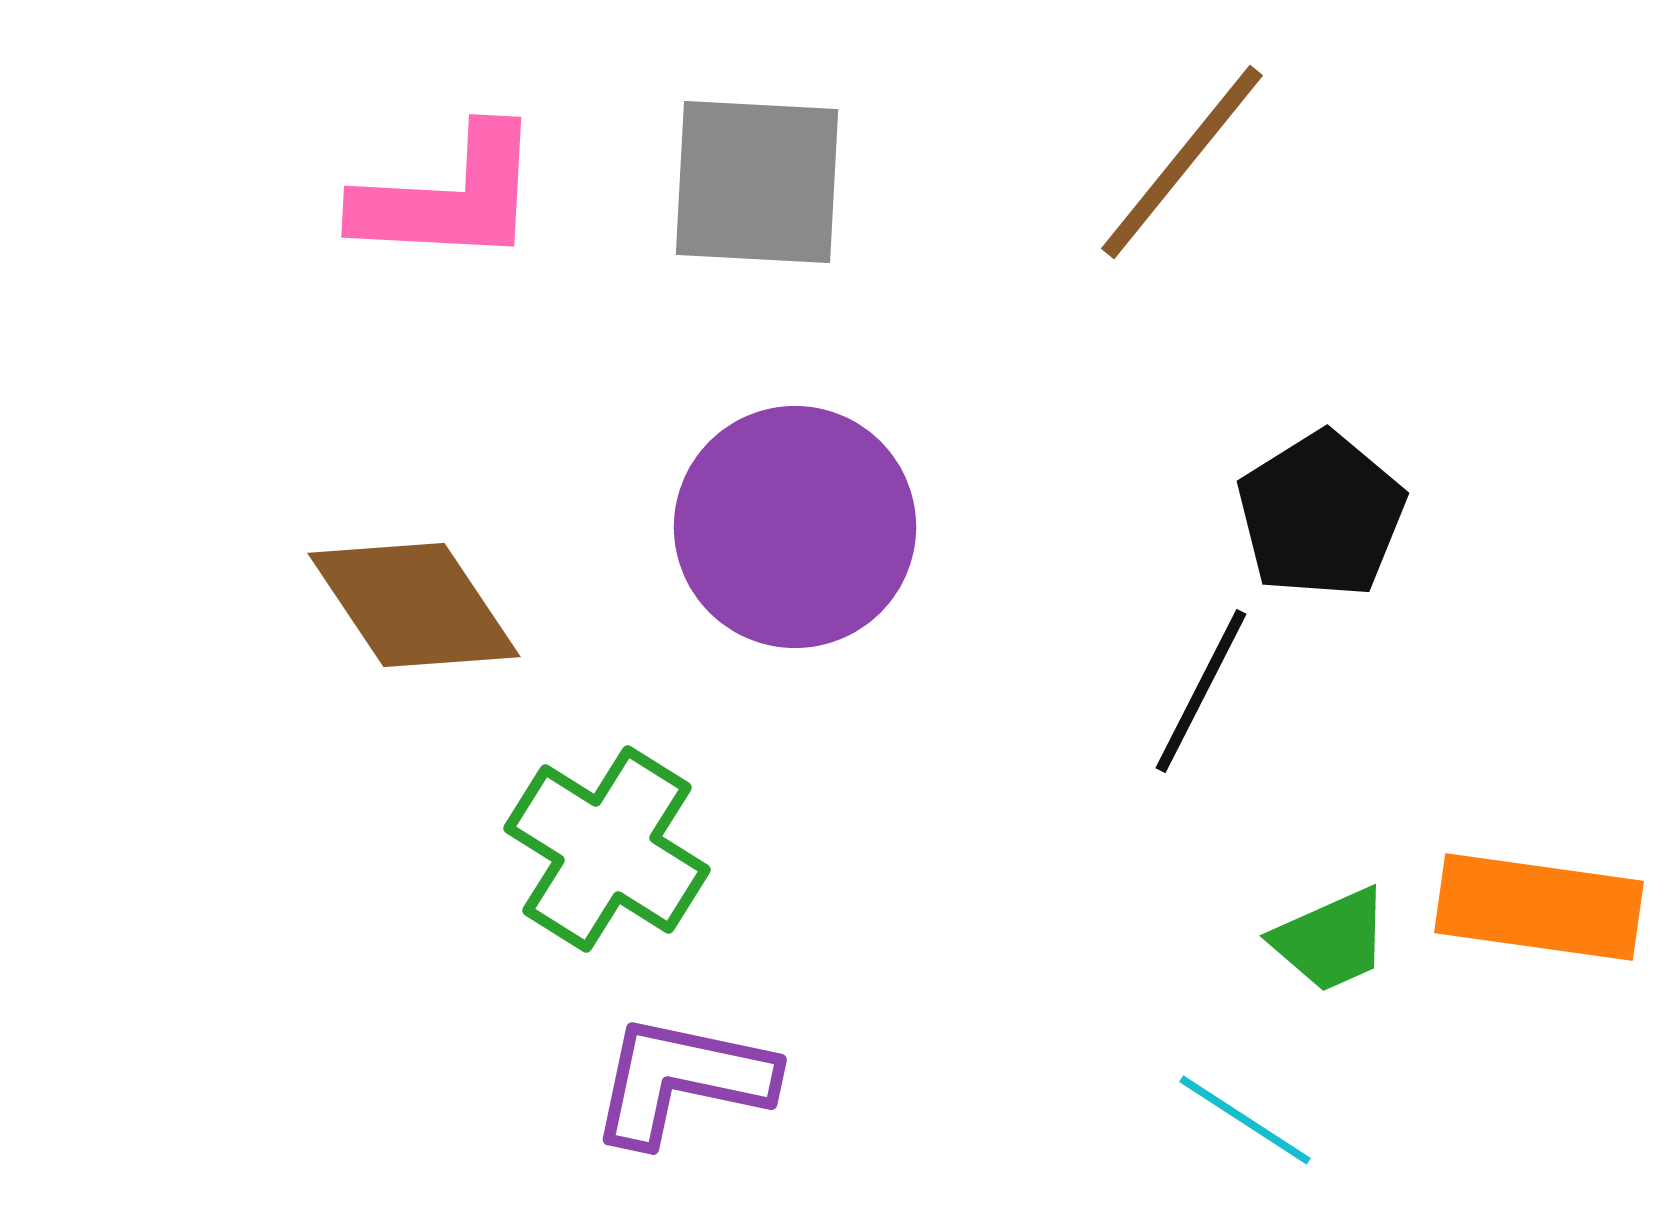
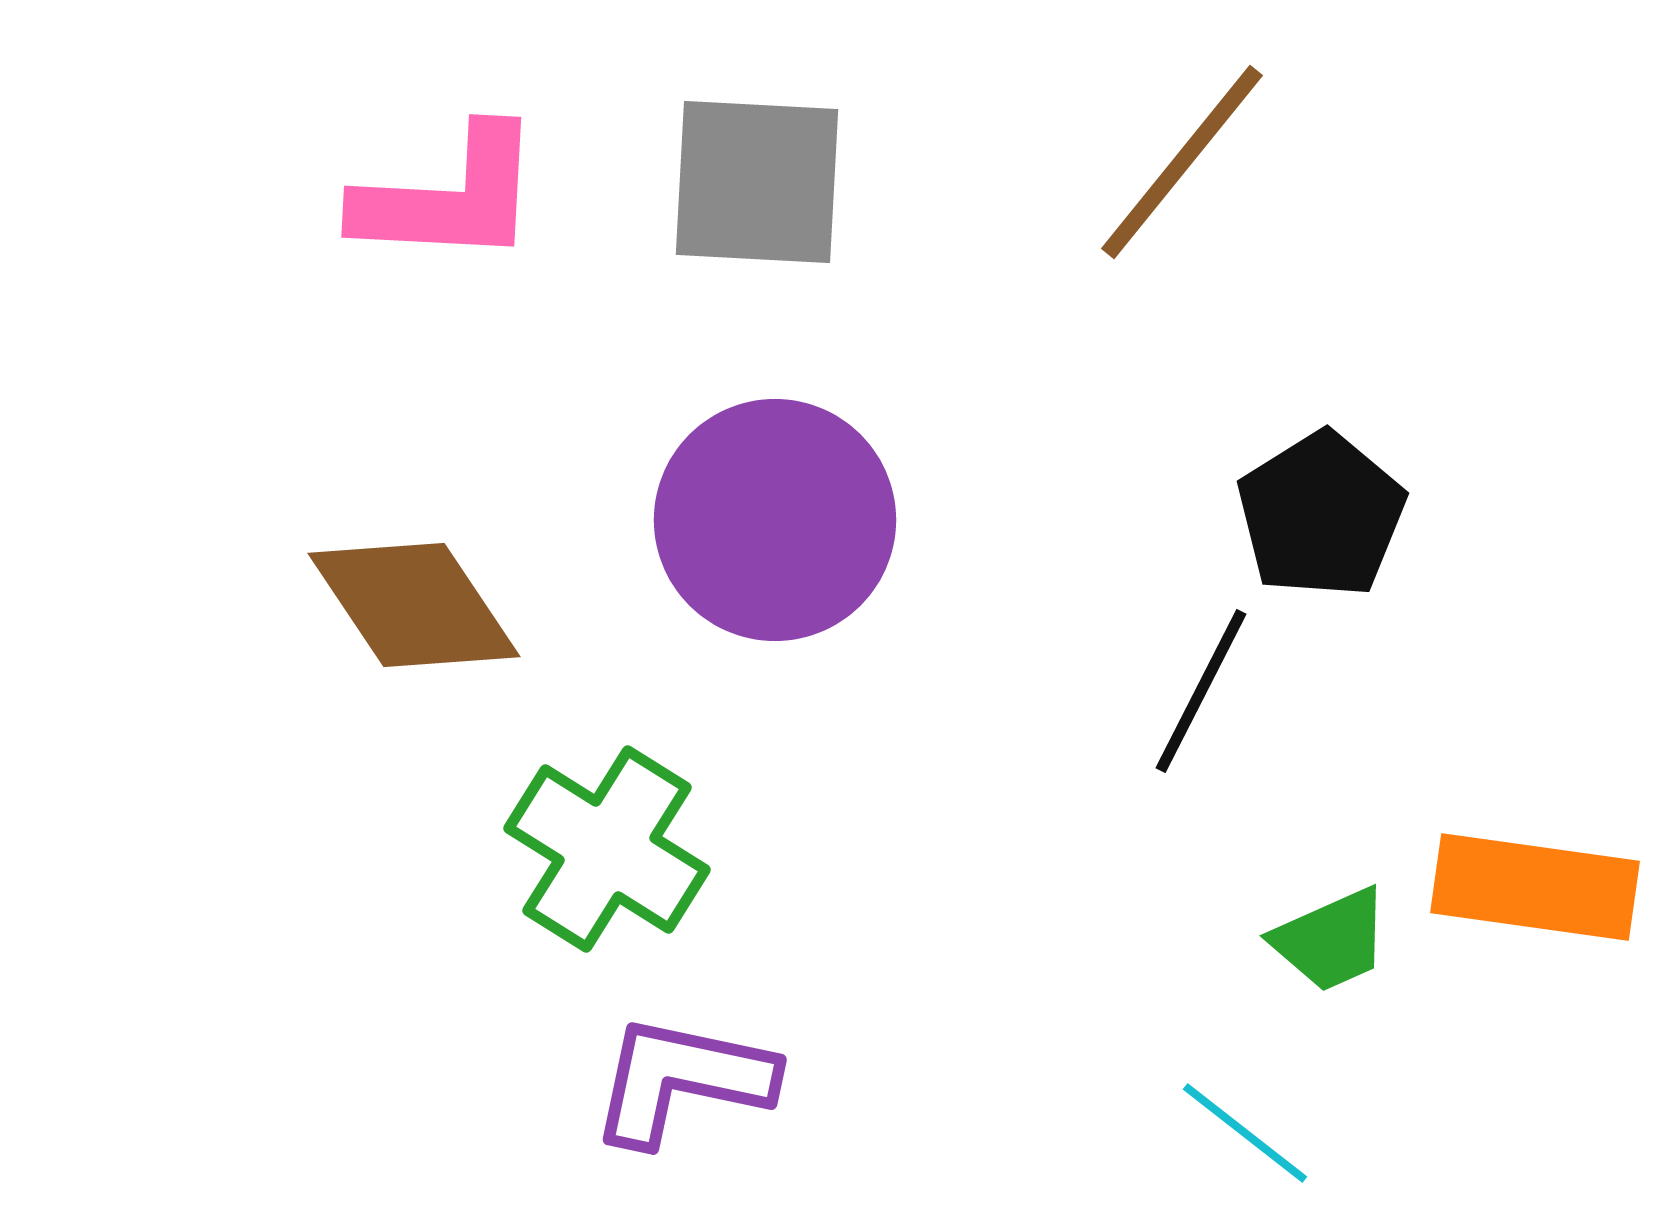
purple circle: moved 20 px left, 7 px up
orange rectangle: moved 4 px left, 20 px up
cyan line: moved 13 px down; rotated 5 degrees clockwise
